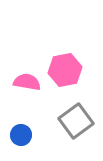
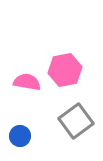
blue circle: moved 1 px left, 1 px down
